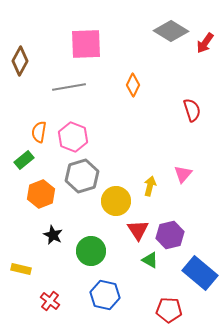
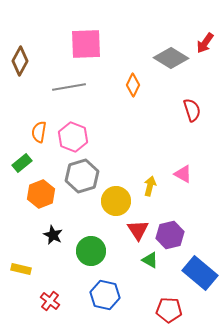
gray diamond: moved 27 px down
green rectangle: moved 2 px left, 3 px down
pink triangle: rotated 42 degrees counterclockwise
